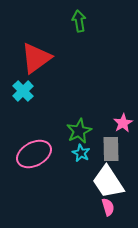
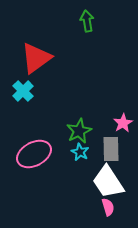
green arrow: moved 8 px right
cyan star: moved 1 px left, 1 px up
